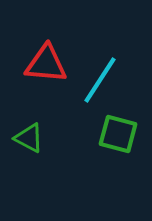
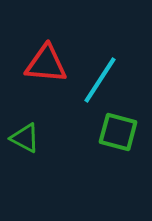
green square: moved 2 px up
green triangle: moved 4 px left
